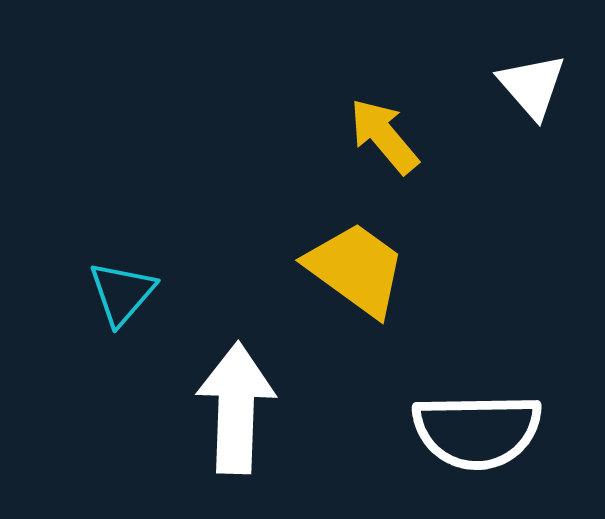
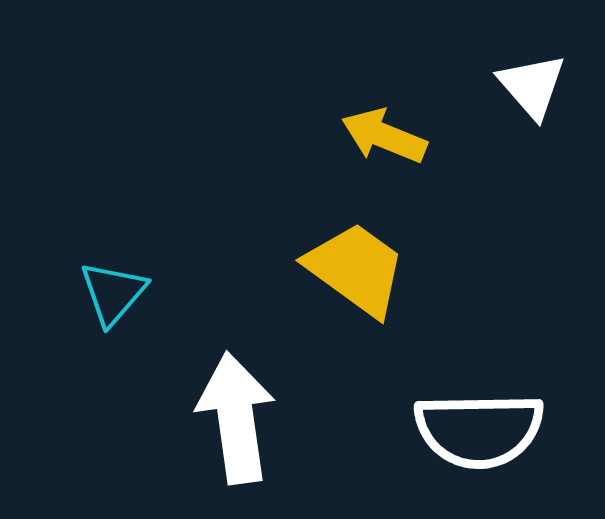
yellow arrow: rotated 28 degrees counterclockwise
cyan triangle: moved 9 px left
white arrow: moved 10 px down; rotated 10 degrees counterclockwise
white semicircle: moved 2 px right, 1 px up
